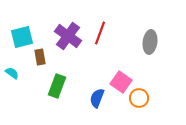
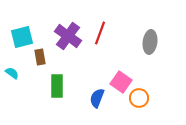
green rectangle: rotated 20 degrees counterclockwise
